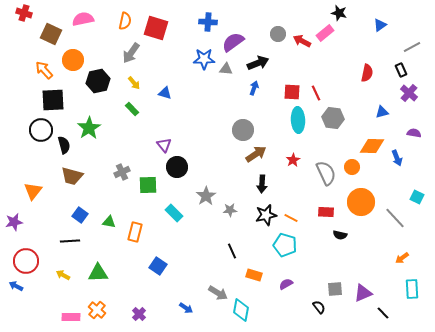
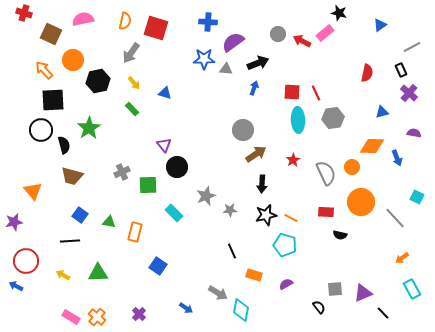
gray hexagon at (333, 118): rotated 15 degrees counterclockwise
orange triangle at (33, 191): rotated 18 degrees counterclockwise
gray star at (206, 196): rotated 12 degrees clockwise
cyan rectangle at (412, 289): rotated 24 degrees counterclockwise
orange cross at (97, 310): moved 7 px down
pink rectangle at (71, 317): rotated 30 degrees clockwise
